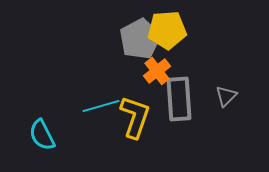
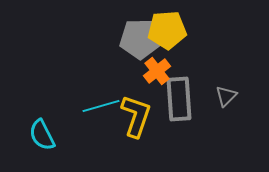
gray pentagon: rotated 27 degrees clockwise
yellow L-shape: moved 1 px right, 1 px up
